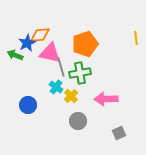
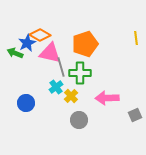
orange diamond: rotated 35 degrees clockwise
green arrow: moved 2 px up
green cross: rotated 10 degrees clockwise
cyan cross: rotated 16 degrees clockwise
pink arrow: moved 1 px right, 1 px up
blue circle: moved 2 px left, 2 px up
gray circle: moved 1 px right, 1 px up
gray square: moved 16 px right, 18 px up
